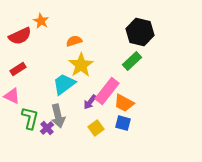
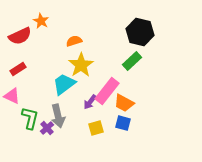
yellow square: rotated 21 degrees clockwise
